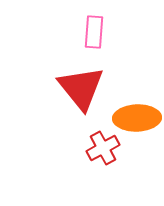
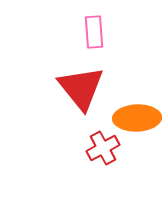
pink rectangle: rotated 8 degrees counterclockwise
